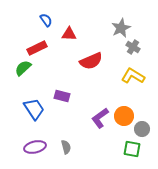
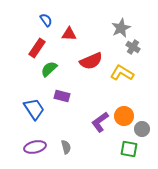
red rectangle: rotated 30 degrees counterclockwise
green semicircle: moved 26 px right, 1 px down
yellow L-shape: moved 11 px left, 3 px up
purple L-shape: moved 4 px down
green square: moved 3 px left
